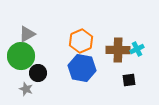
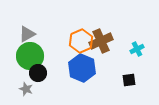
brown cross: moved 17 px left, 9 px up; rotated 25 degrees counterclockwise
green circle: moved 9 px right
blue hexagon: rotated 12 degrees clockwise
